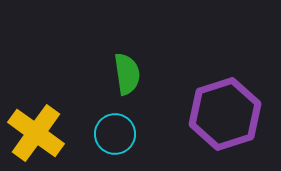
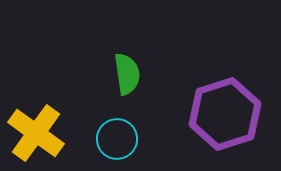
cyan circle: moved 2 px right, 5 px down
